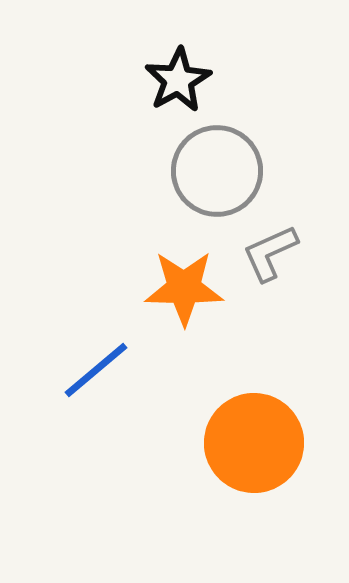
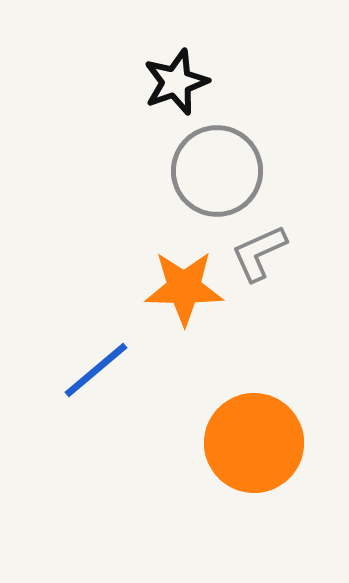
black star: moved 2 px left, 2 px down; rotated 10 degrees clockwise
gray L-shape: moved 11 px left
